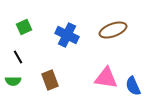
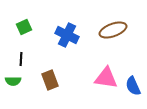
black line: moved 3 px right, 2 px down; rotated 32 degrees clockwise
